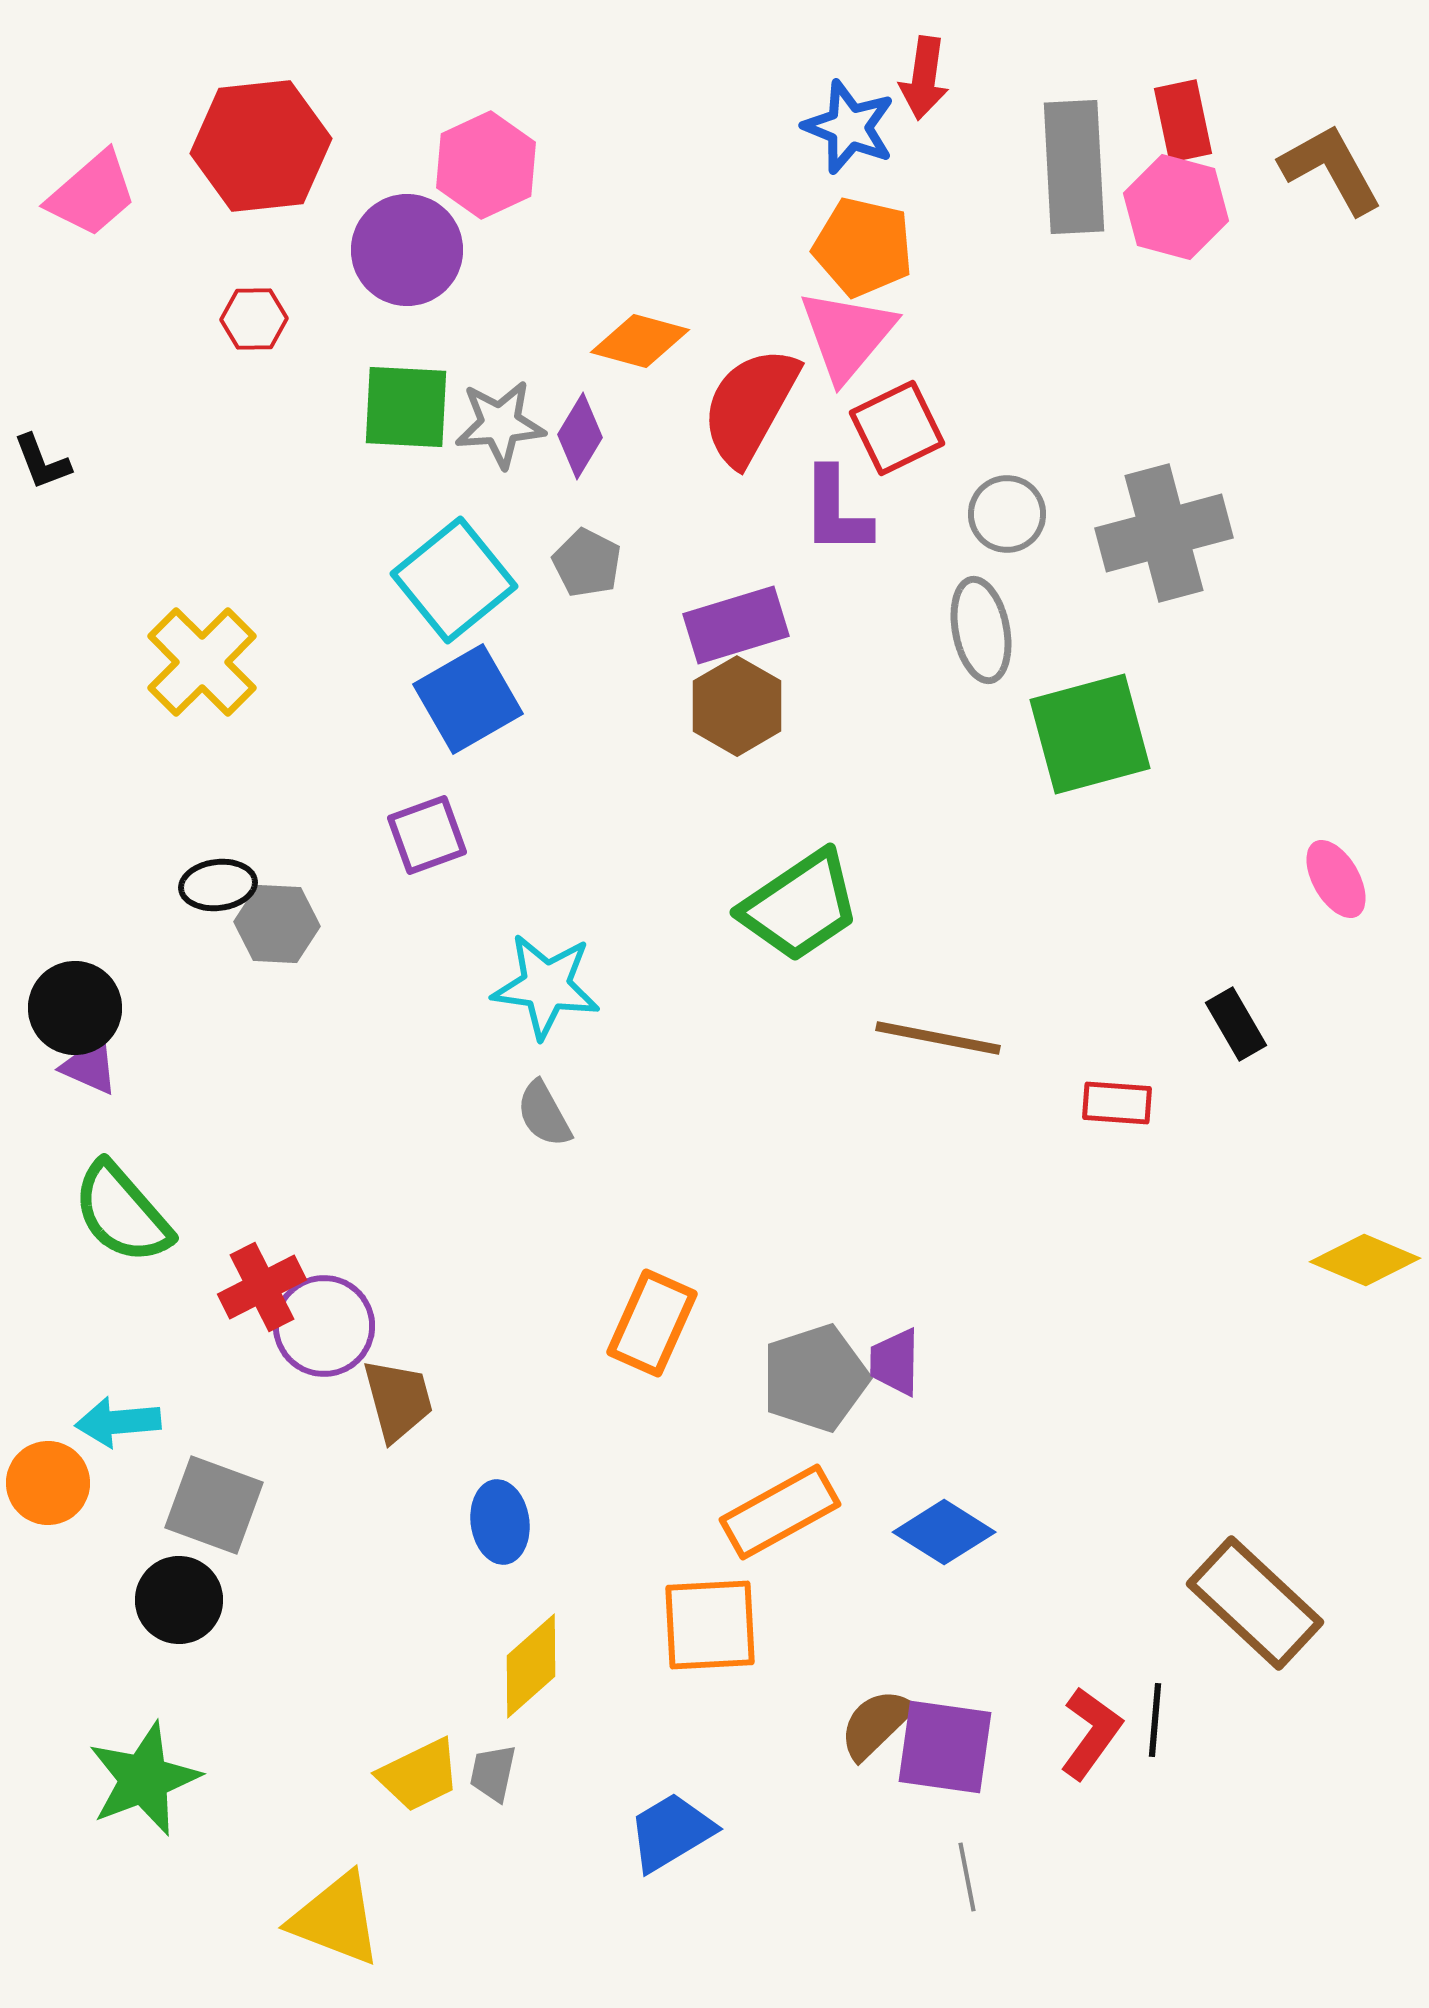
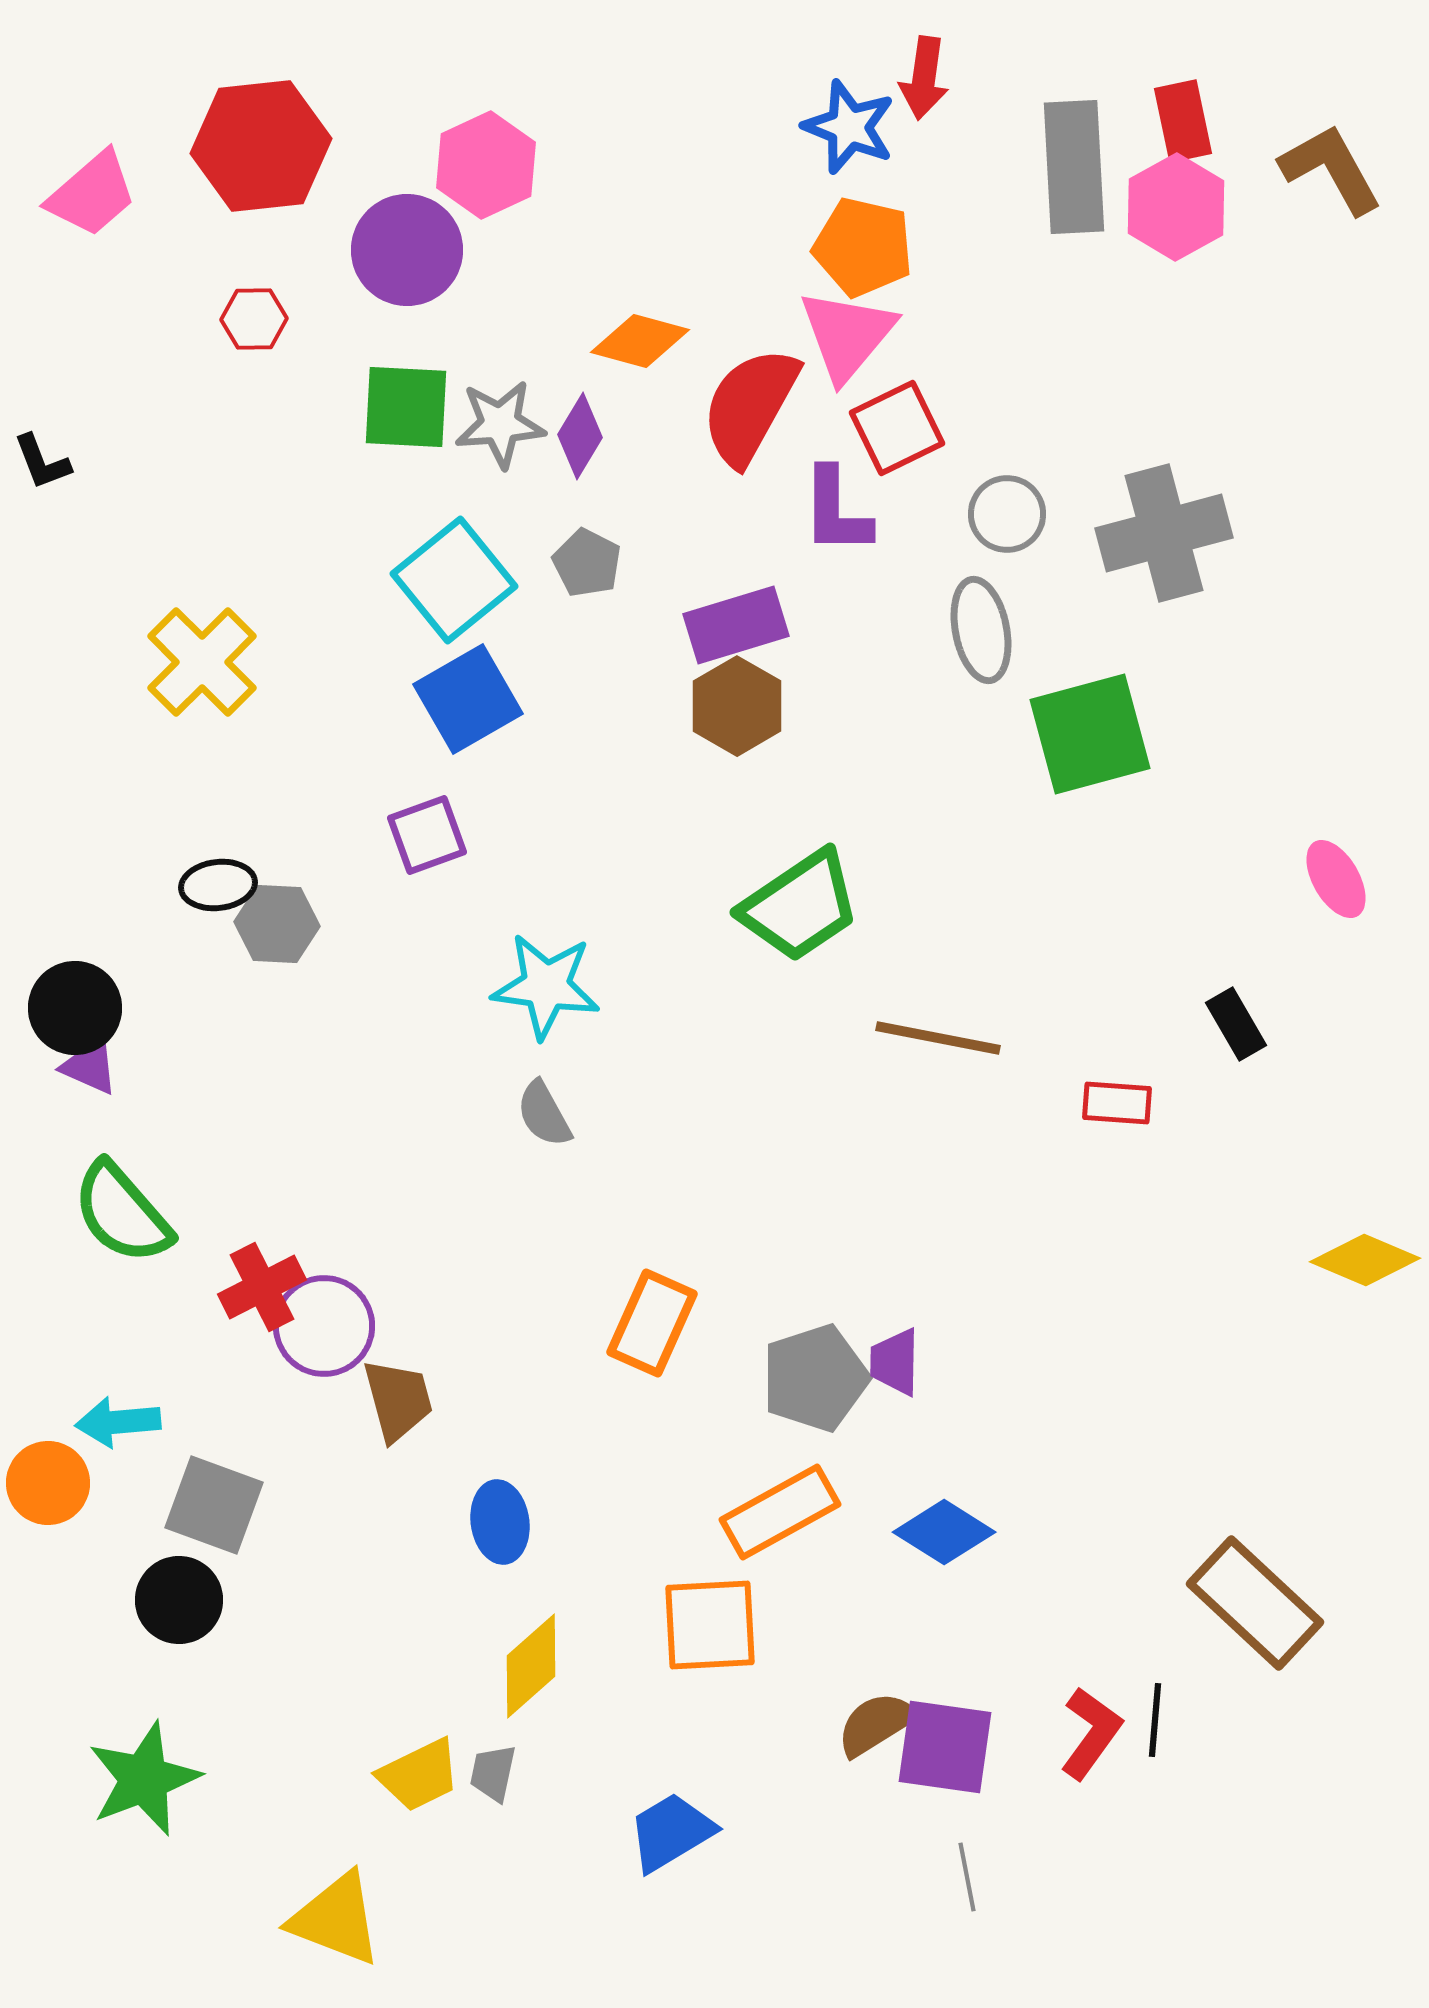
pink hexagon at (1176, 207): rotated 16 degrees clockwise
brown semicircle at (876, 1724): rotated 12 degrees clockwise
